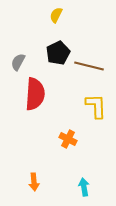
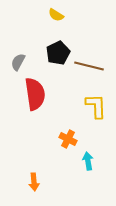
yellow semicircle: rotated 84 degrees counterclockwise
red semicircle: rotated 12 degrees counterclockwise
cyan arrow: moved 4 px right, 26 px up
